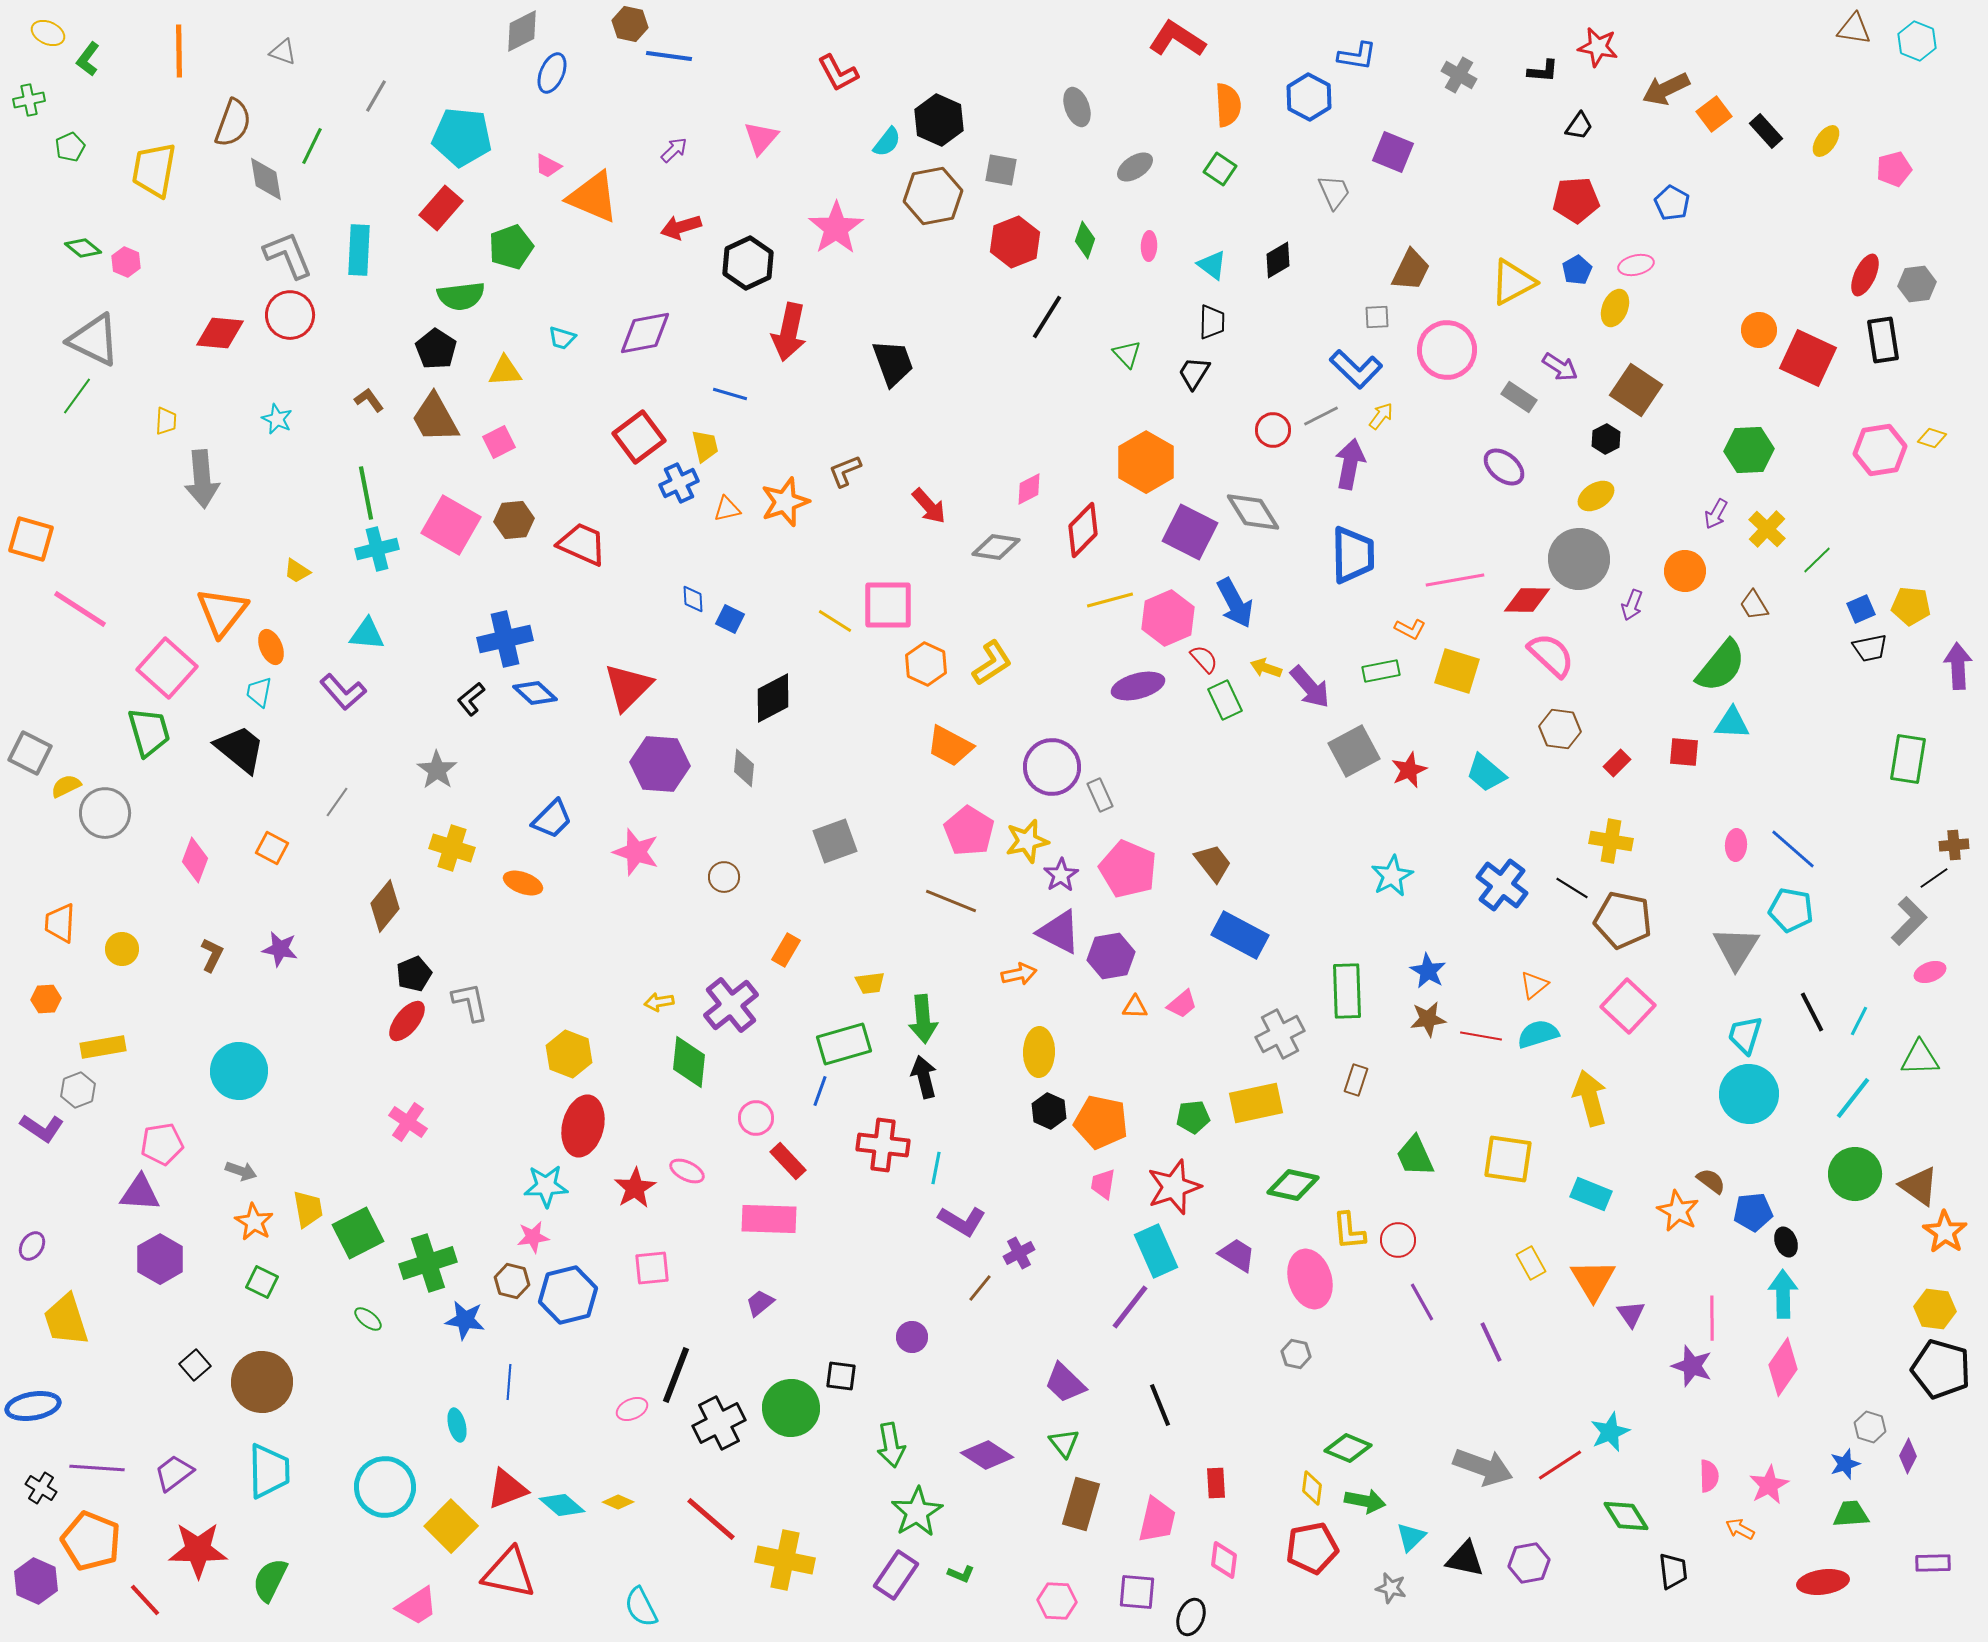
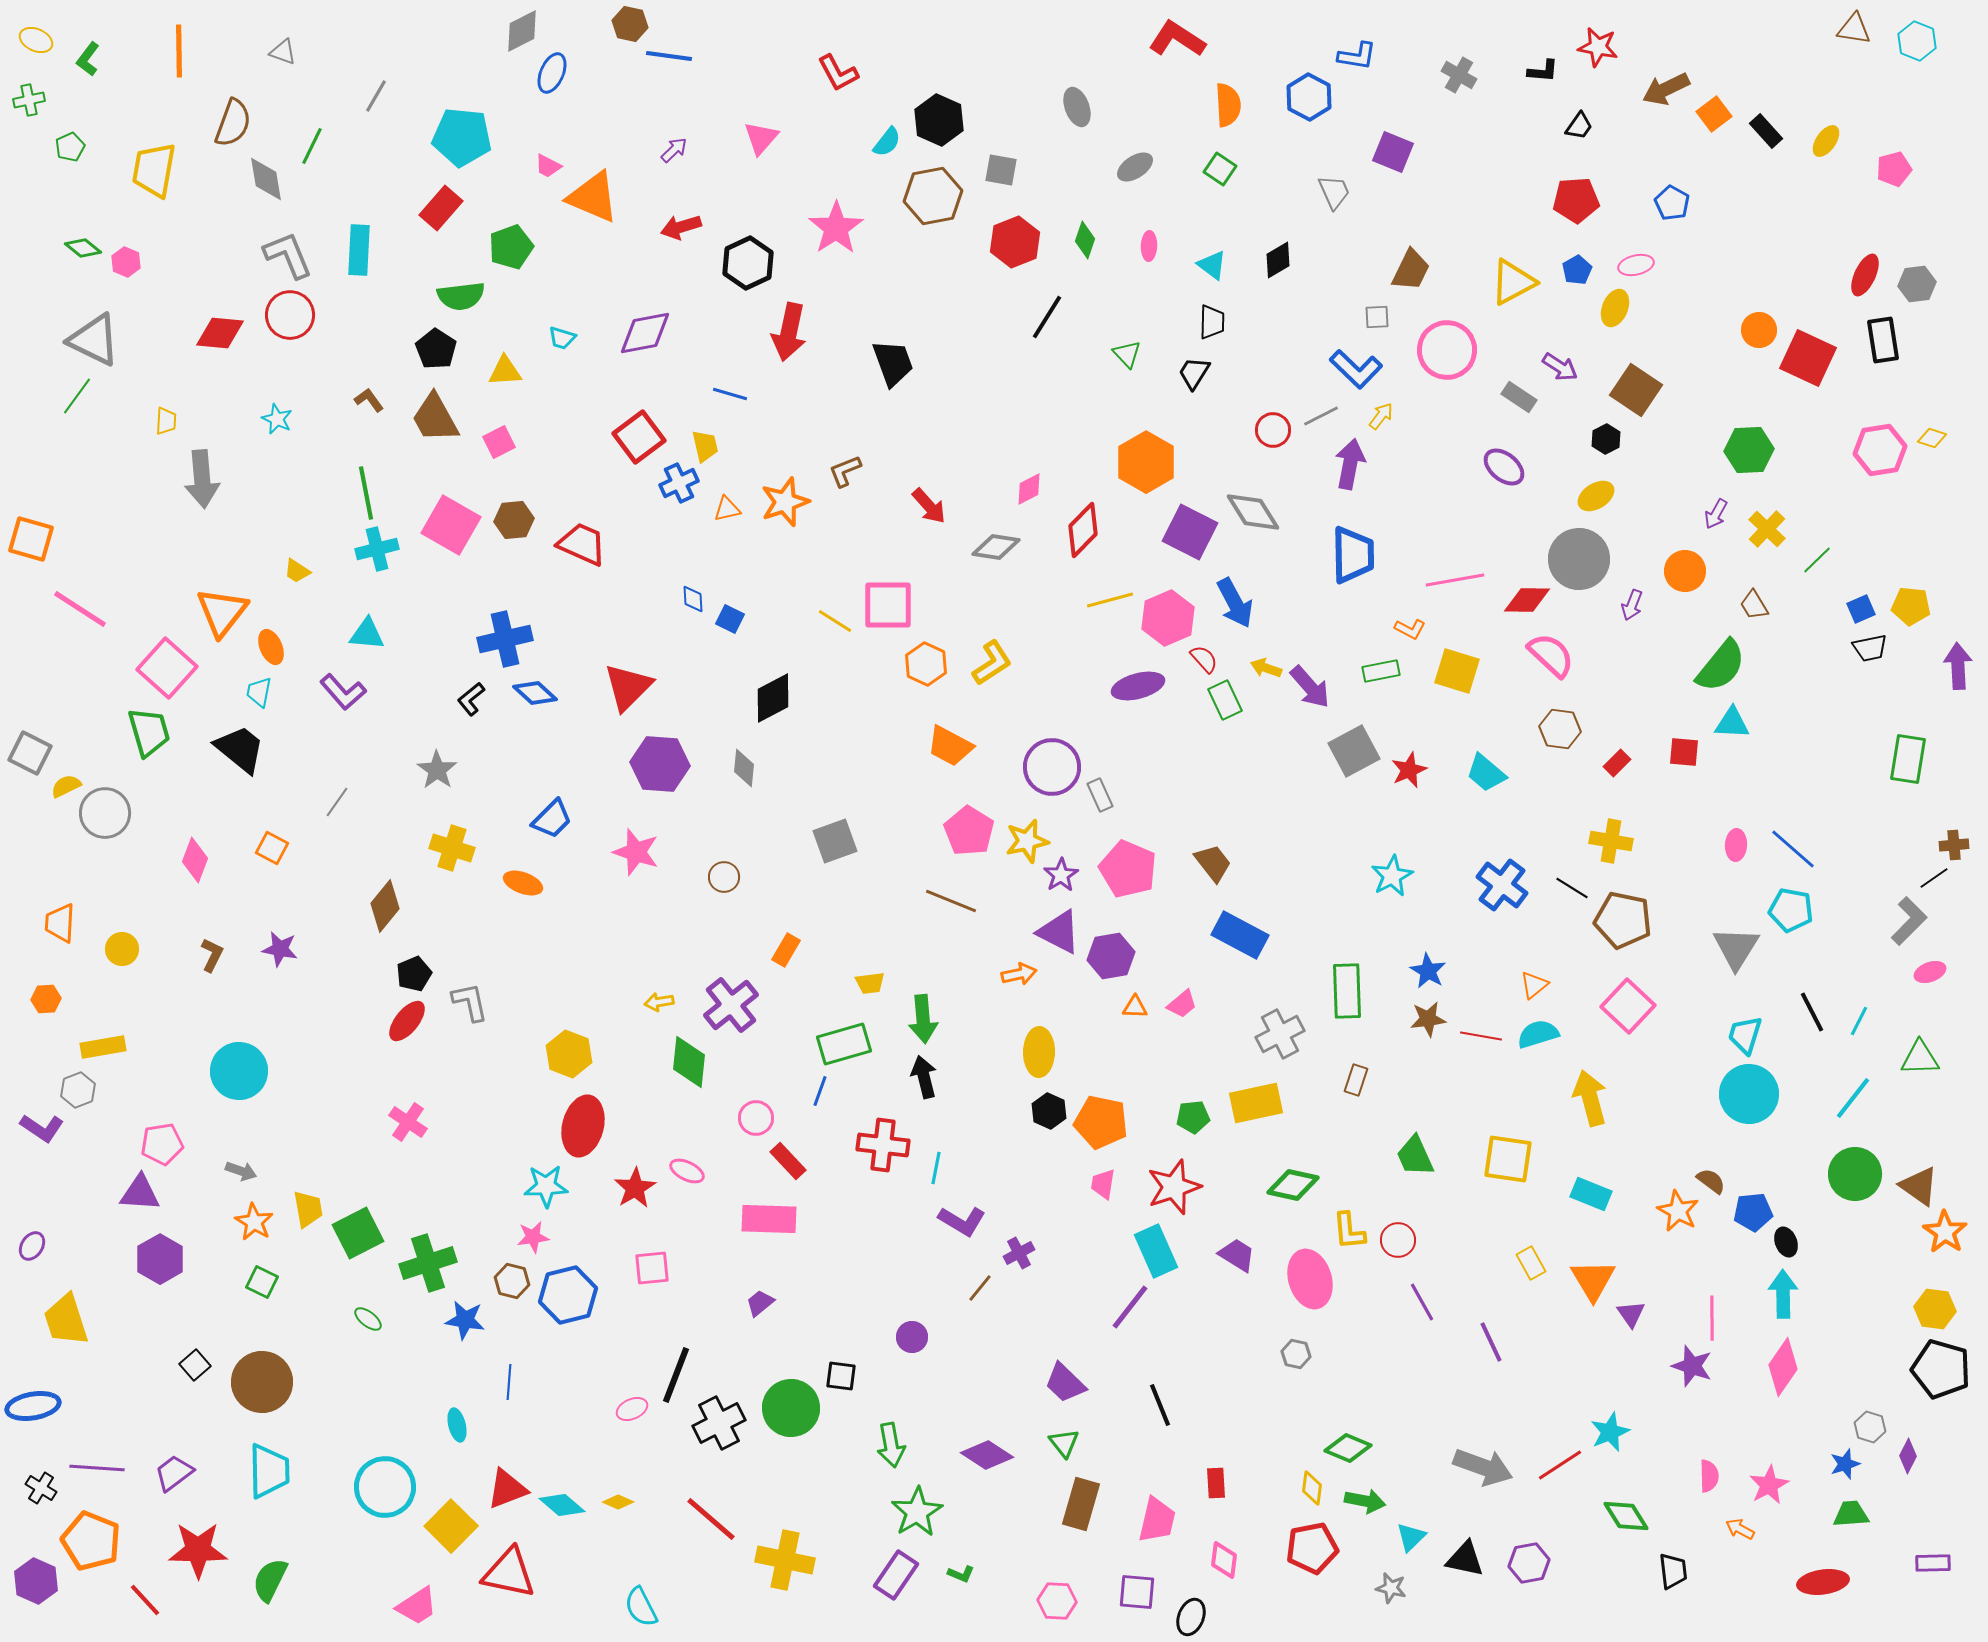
yellow ellipse at (48, 33): moved 12 px left, 7 px down
